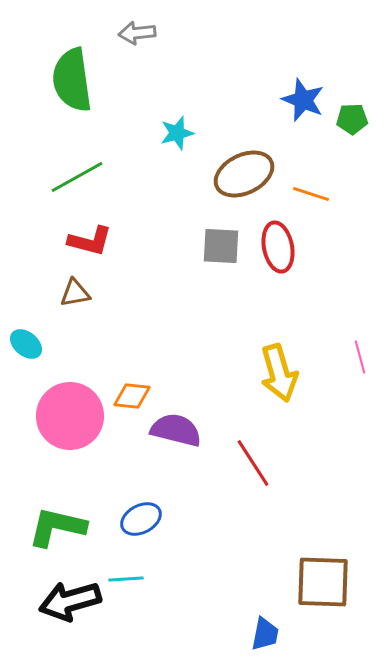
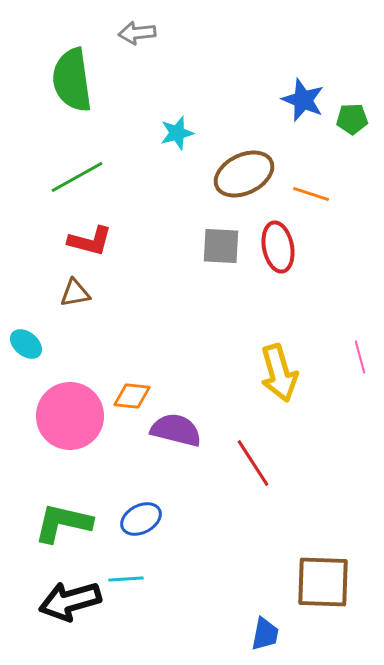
green L-shape: moved 6 px right, 4 px up
